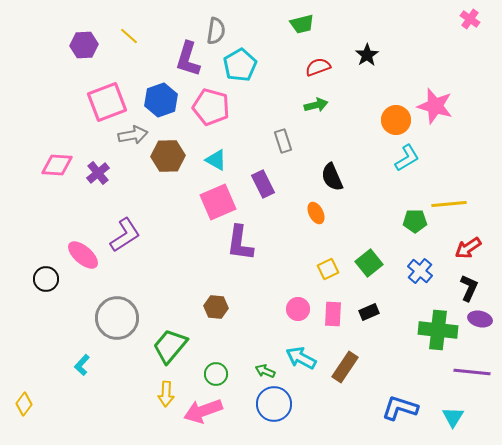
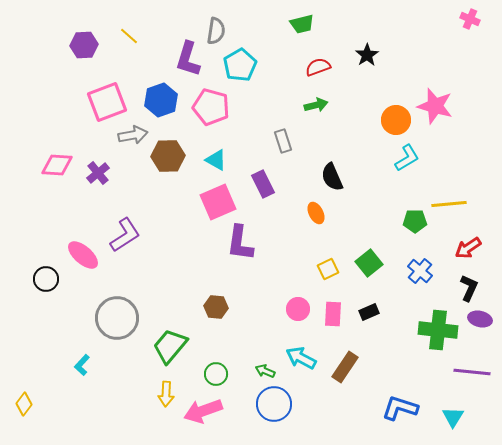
pink cross at (470, 19): rotated 12 degrees counterclockwise
